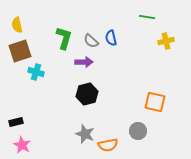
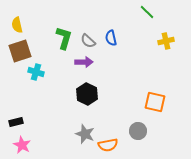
green line: moved 5 px up; rotated 35 degrees clockwise
gray semicircle: moved 3 px left
black hexagon: rotated 20 degrees counterclockwise
